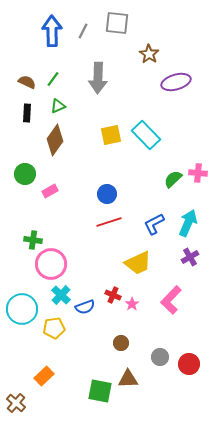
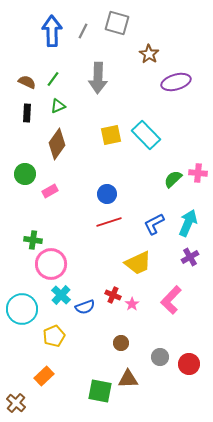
gray square: rotated 10 degrees clockwise
brown diamond: moved 2 px right, 4 px down
yellow pentagon: moved 8 px down; rotated 15 degrees counterclockwise
